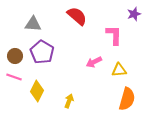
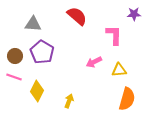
purple star: rotated 16 degrees clockwise
